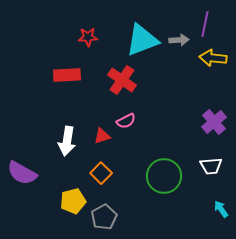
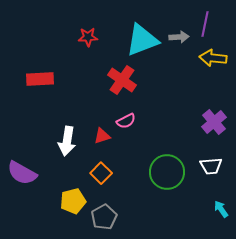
gray arrow: moved 3 px up
red rectangle: moved 27 px left, 4 px down
green circle: moved 3 px right, 4 px up
